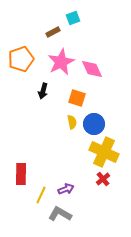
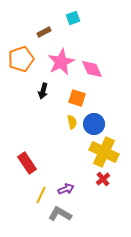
brown rectangle: moved 9 px left
red rectangle: moved 6 px right, 11 px up; rotated 35 degrees counterclockwise
